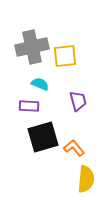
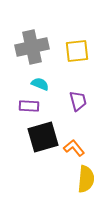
yellow square: moved 12 px right, 5 px up
